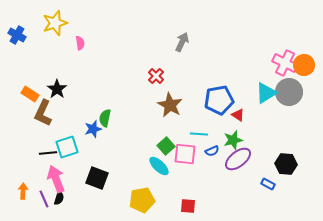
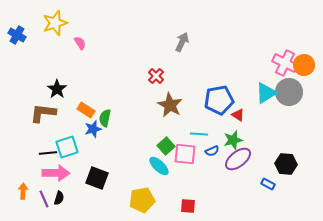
pink semicircle: rotated 24 degrees counterclockwise
orange rectangle: moved 56 px right, 16 px down
brown L-shape: rotated 72 degrees clockwise
pink arrow: moved 6 px up; rotated 112 degrees clockwise
